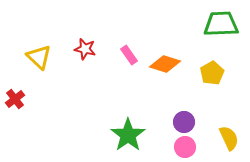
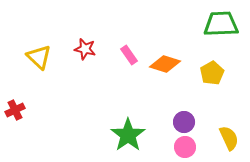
red cross: moved 11 px down; rotated 12 degrees clockwise
